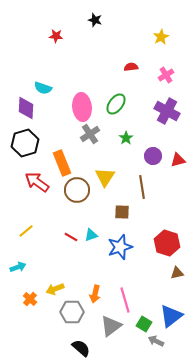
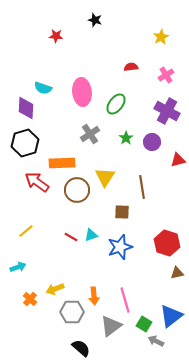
pink ellipse: moved 15 px up
purple circle: moved 1 px left, 14 px up
orange rectangle: rotated 70 degrees counterclockwise
orange arrow: moved 1 px left, 2 px down; rotated 18 degrees counterclockwise
